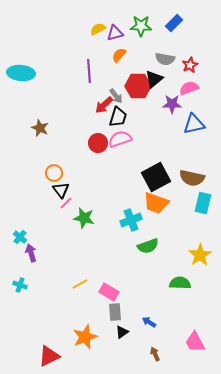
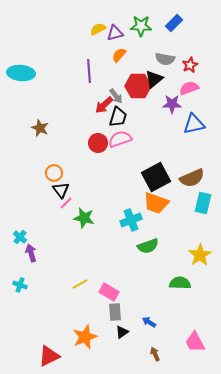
brown semicircle at (192, 178): rotated 35 degrees counterclockwise
